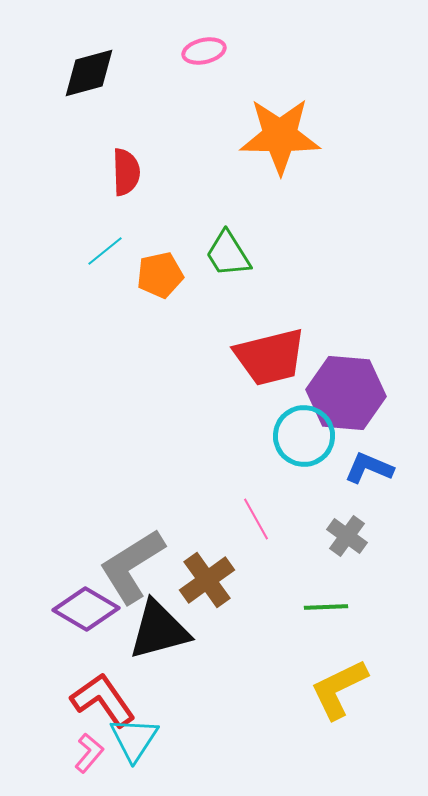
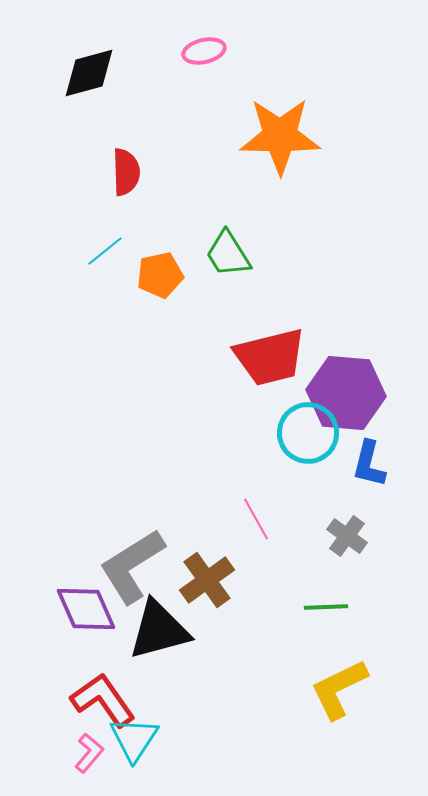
cyan circle: moved 4 px right, 3 px up
blue L-shape: moved 4 px up; rotated 99 degrees counterclockwise
purple diamond: rotated 36 degrees clockwise
